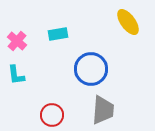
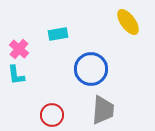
pink cross: moved 2 px right, 8 px down
